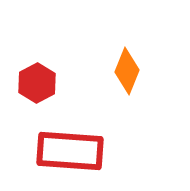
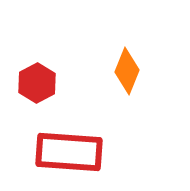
red rectangle: moved 1 px left, 1 px down
